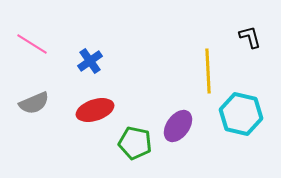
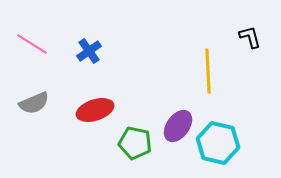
blue cross: moved 1 px left, 10 px up
cyan hexagon: moved 23 px left, 29 px down
